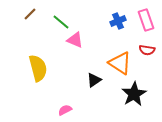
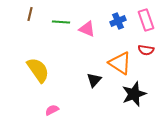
brown line: rotated 32 degrees counterclockwise
green line: rotated 36 degrees counterclockwise
pink triangle: moved 12 px right, 11 px up
red semicircle: moved 1 px left
yellow semicircle: moved 2 px down; rotated 20 degrees counterclockwise
black triangle: rotated 14 degrees counterclockwise
black star: rotated 10 degrees clockwise
pink semicircle: moved 13 px left
